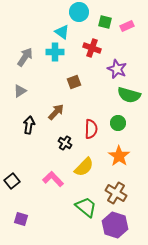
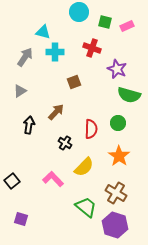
cyan triangle: moved 19 px left; rotated 21 degrees counterclockwise
